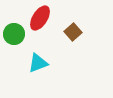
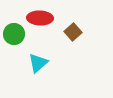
red ellipse: rotated 60 degrees clockwise
cyan triangle: rotated 20 degrees counterclockwise
